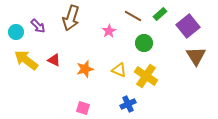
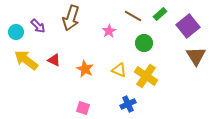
orange star: rotated 30 degrees counterclockwise
